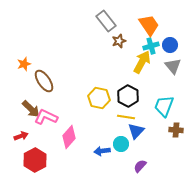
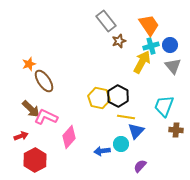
orange star: moved 5 px right
black hexagon: moved 10 px left
